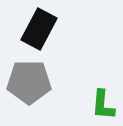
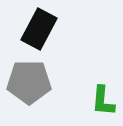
green L-shape: moved 4 px up
